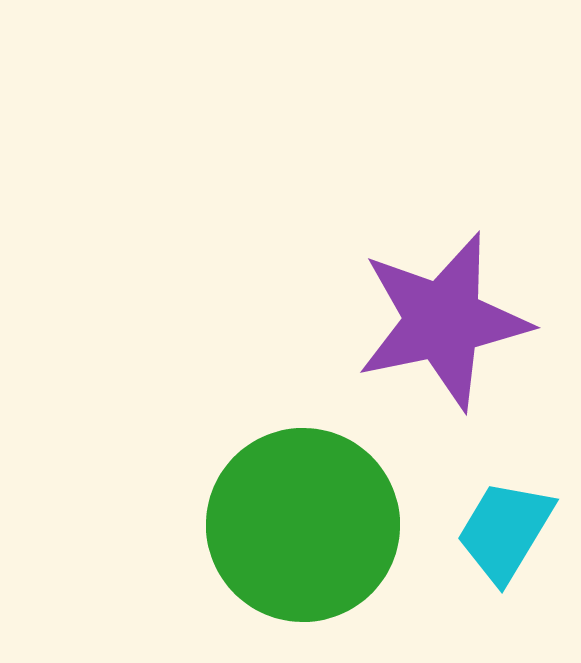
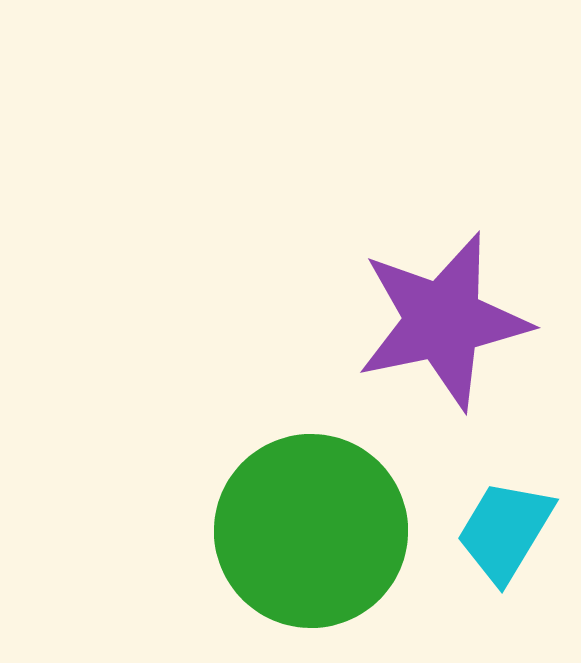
green circle: moved 8 px right, 6 px down
